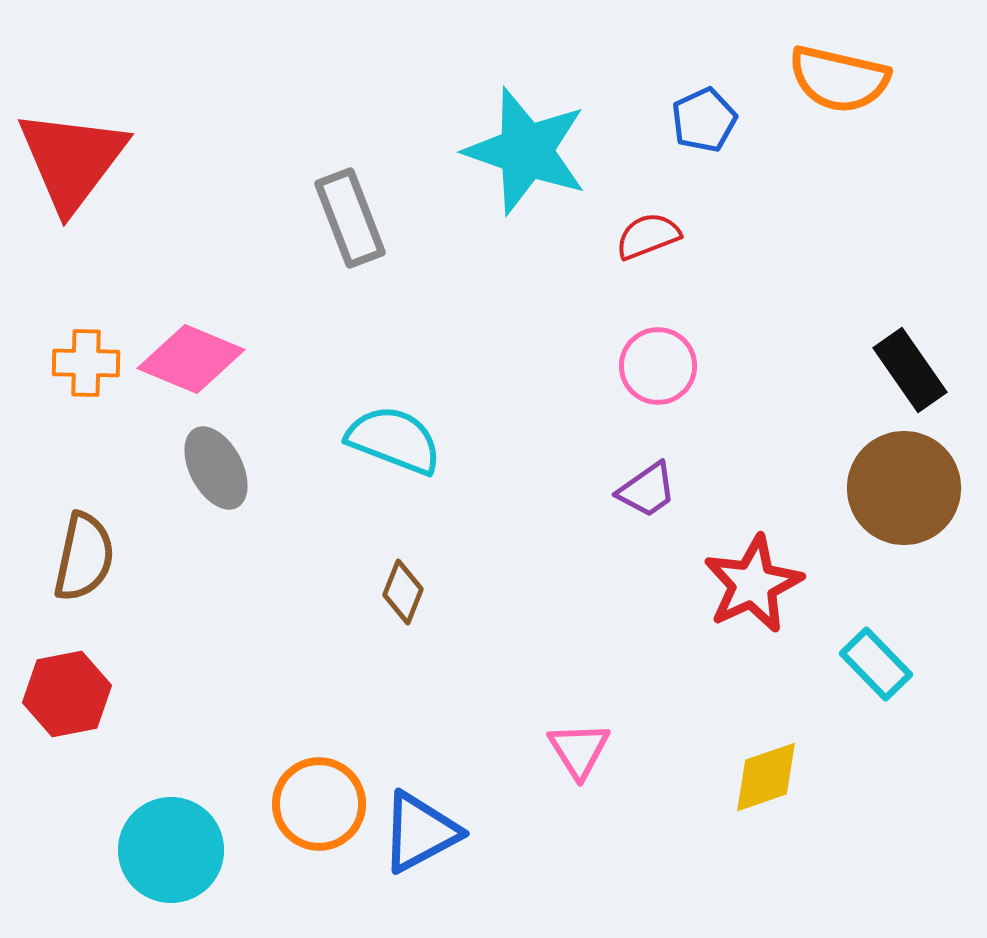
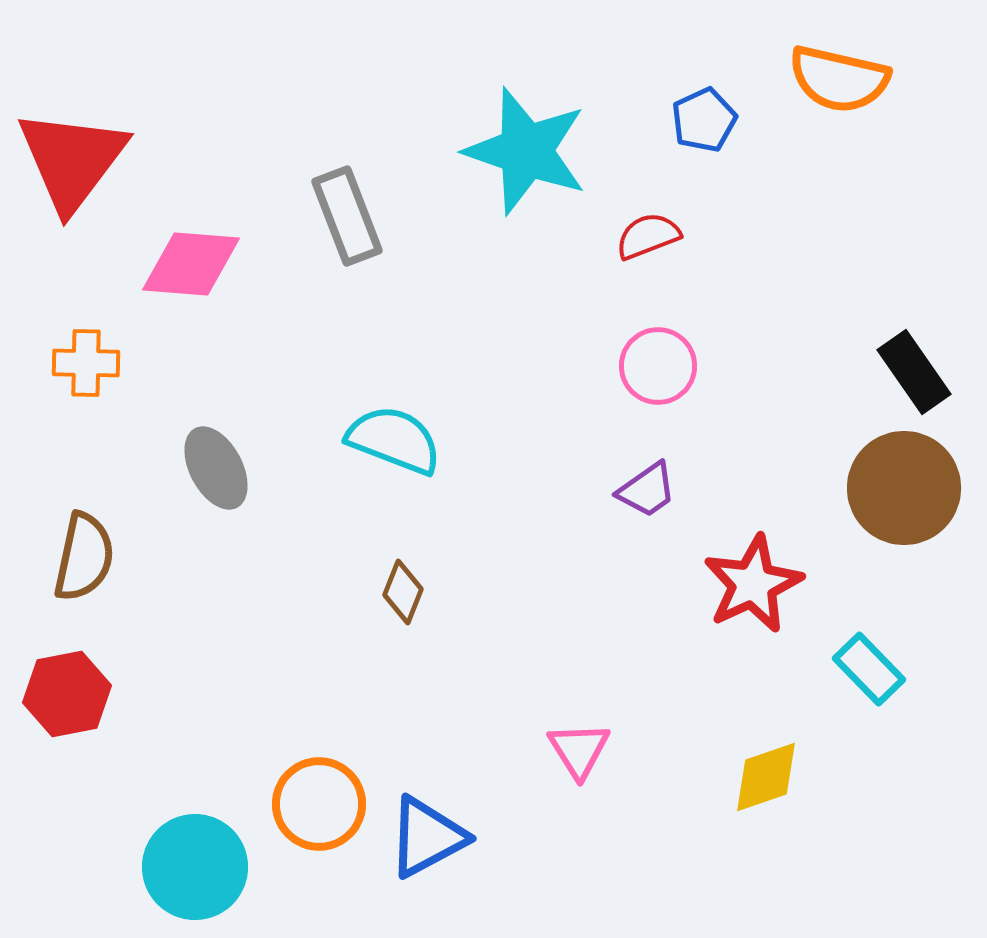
gray rectangle: moved 3 px left, 2 px up
pink diamond: moved 95 px up; rotated 18 degrees counterclockwise
black rectangle: moved 4 px right, 2 px down
cyan rectangle: moved 7 px left, 5 px down
blue triangle: moved 7 px right, 5 px down
cyan circle: moved 24 px right, 17 px down
